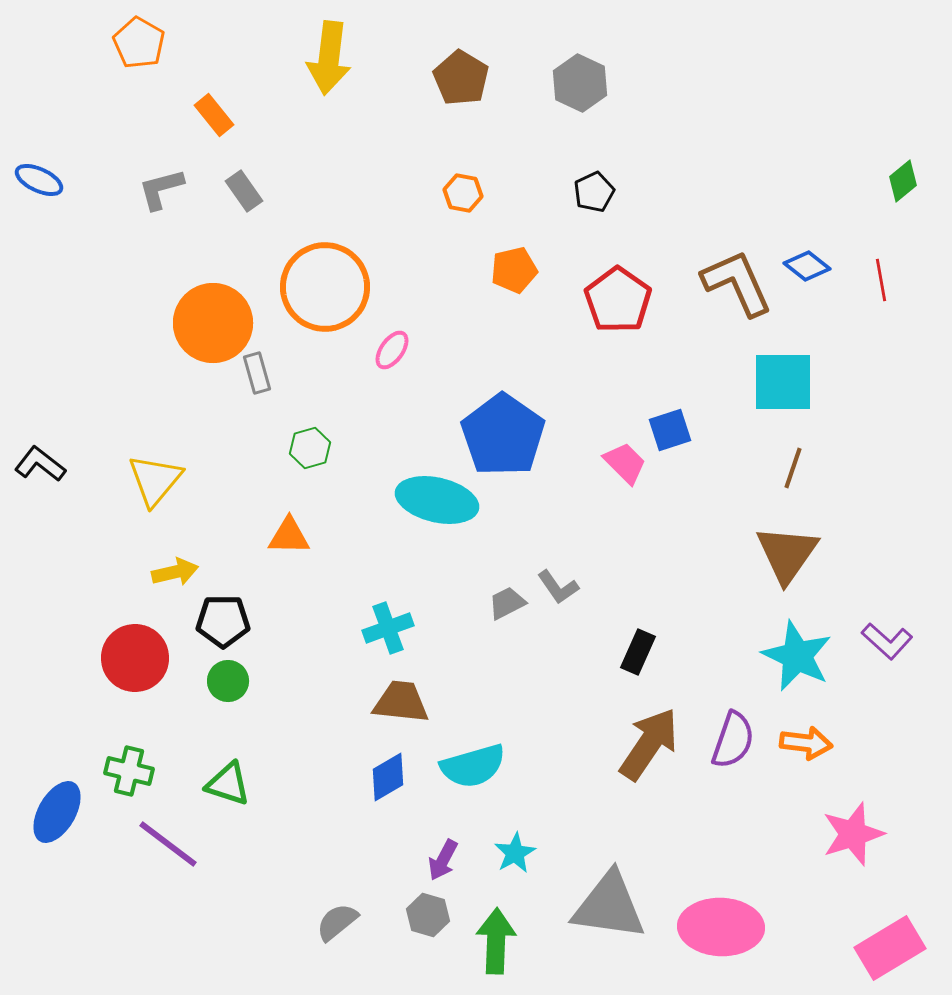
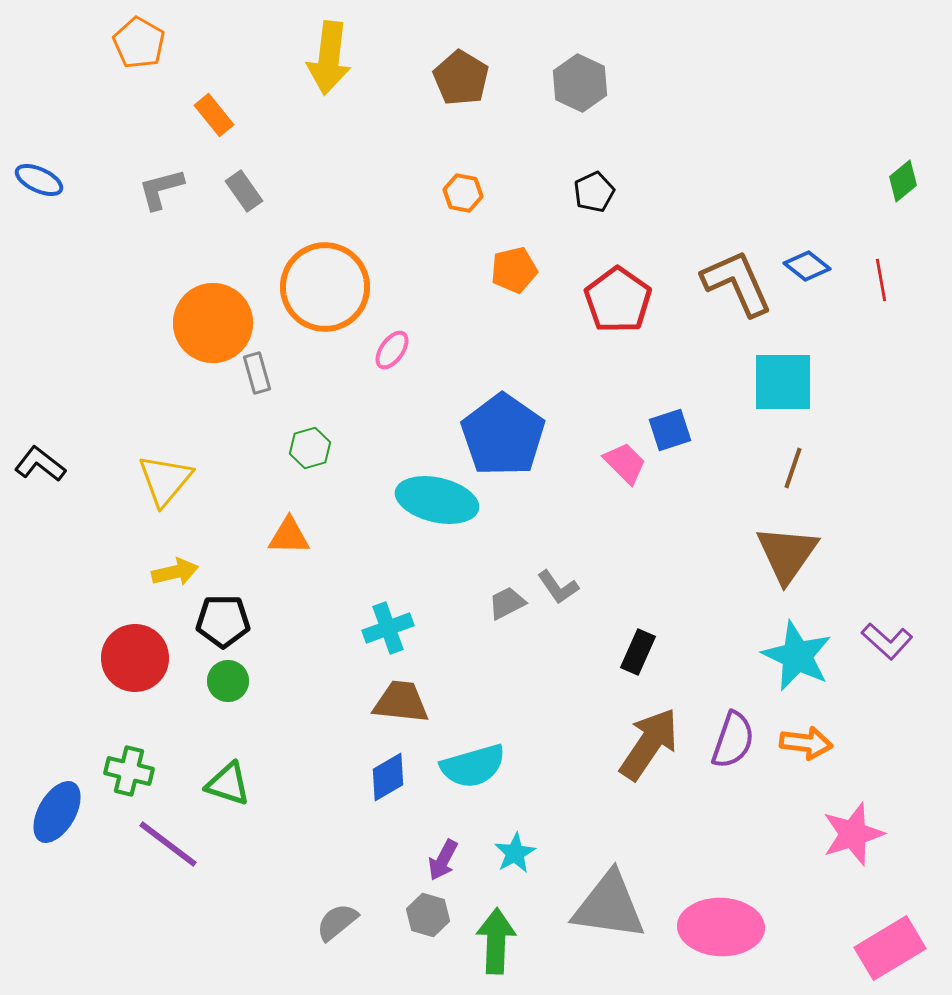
yellow triangle at (155, 480): moved 10 px right
